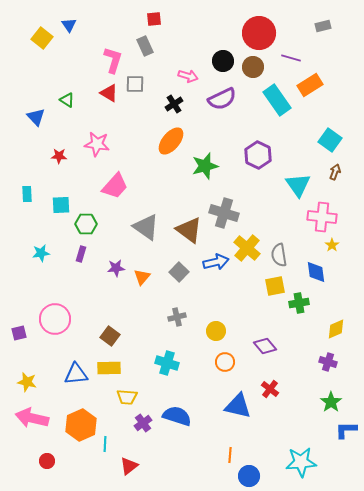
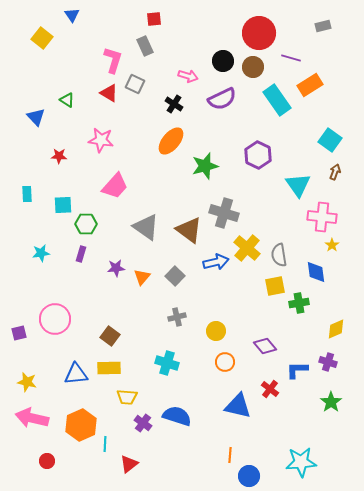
blue triangle at (69, 25): moved 3 px right, 10 px up
gray square at (135, 84): rotated 24 degrees clockwise
black cross at (174, 104): rotated 24 degrees counterclockwise
pink star at (97, 144): moved 4 px right, 4 px up
cyan square at (61, 205): moved 2 px right
gray square at (179, 272): moved 4 px left, 4 px down
purple cross at (143, 423): rotated 18 degrees counterclockwise
blue L-shape at (346, 430): moved 49 px left, 60 px up
red triangle at (129, 466): moved 2 px up
